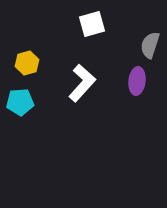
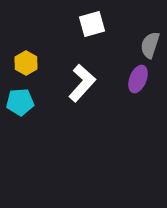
yellow hexagon: moved 1 px left; rotated 15 degrees counterclockwise
purple ellipse: moved 1 px right, 2 px up; rotated 16 degrees clockwise
